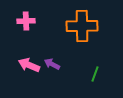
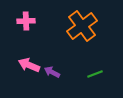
orange cross: rotated 36 degrees counterclockwise
purple arrow: moved 8 px down
green line: rotated 49 degrees clockwise
